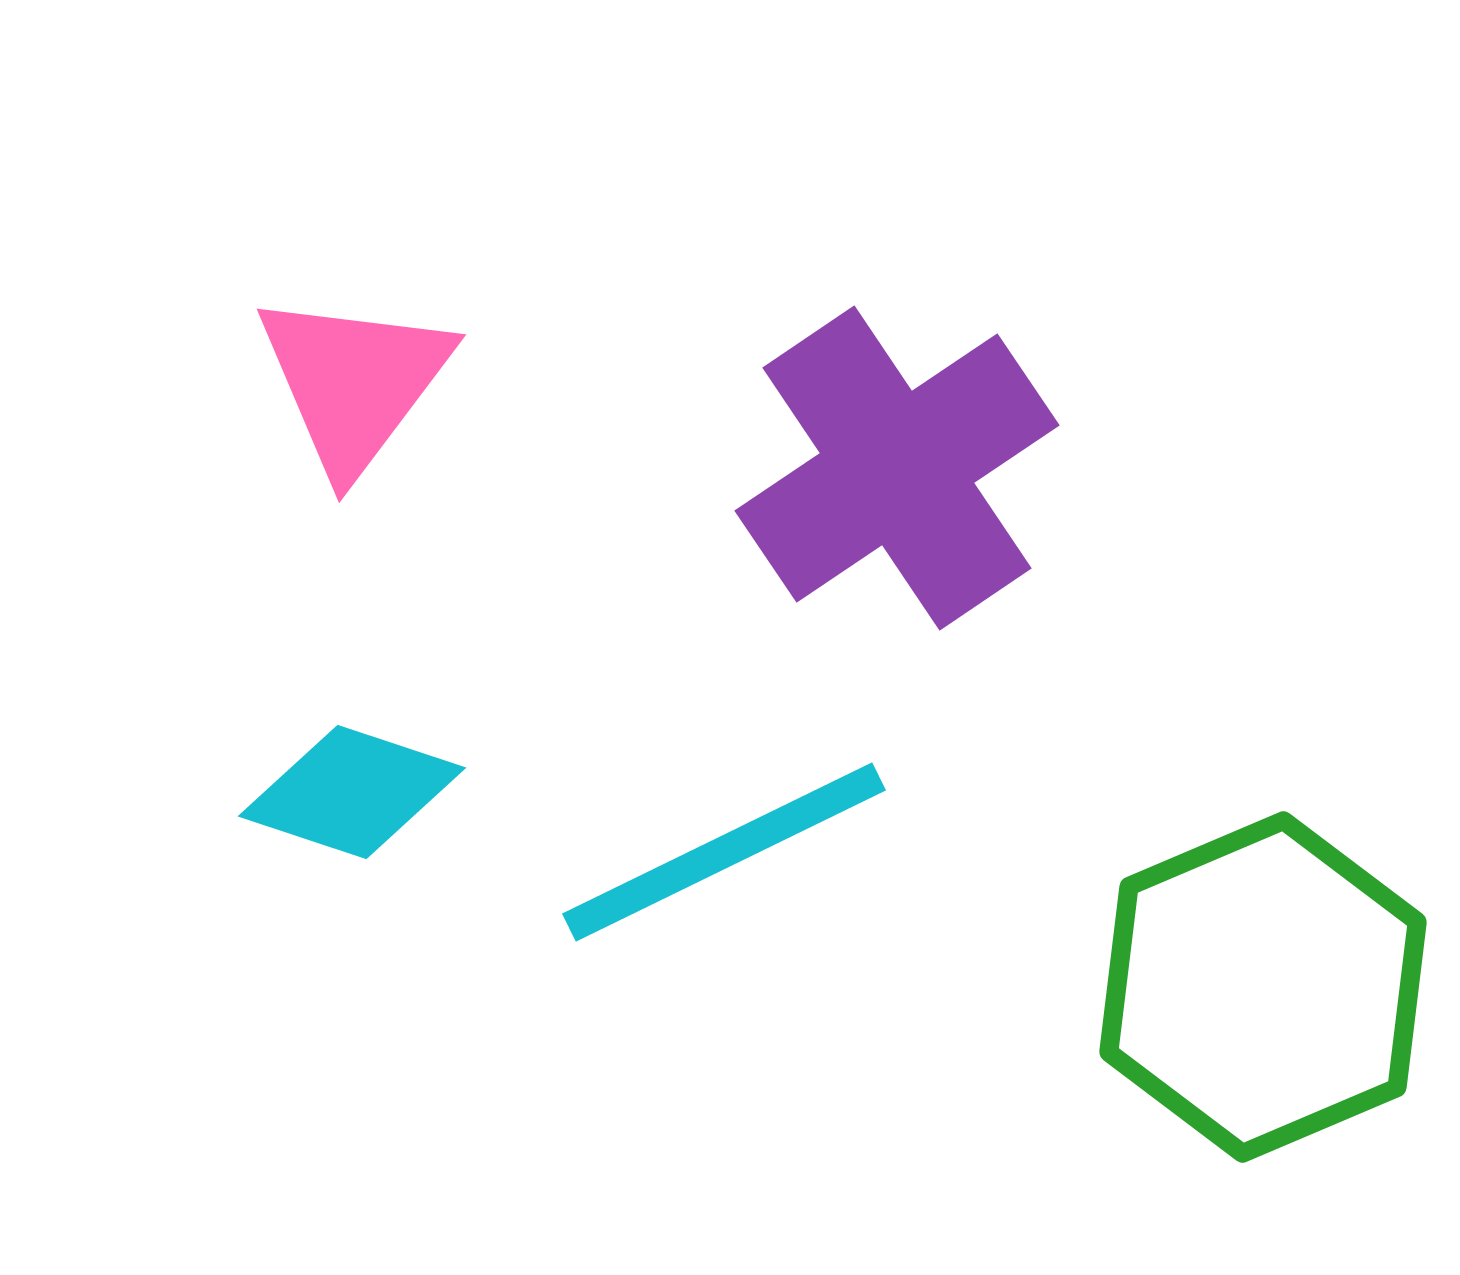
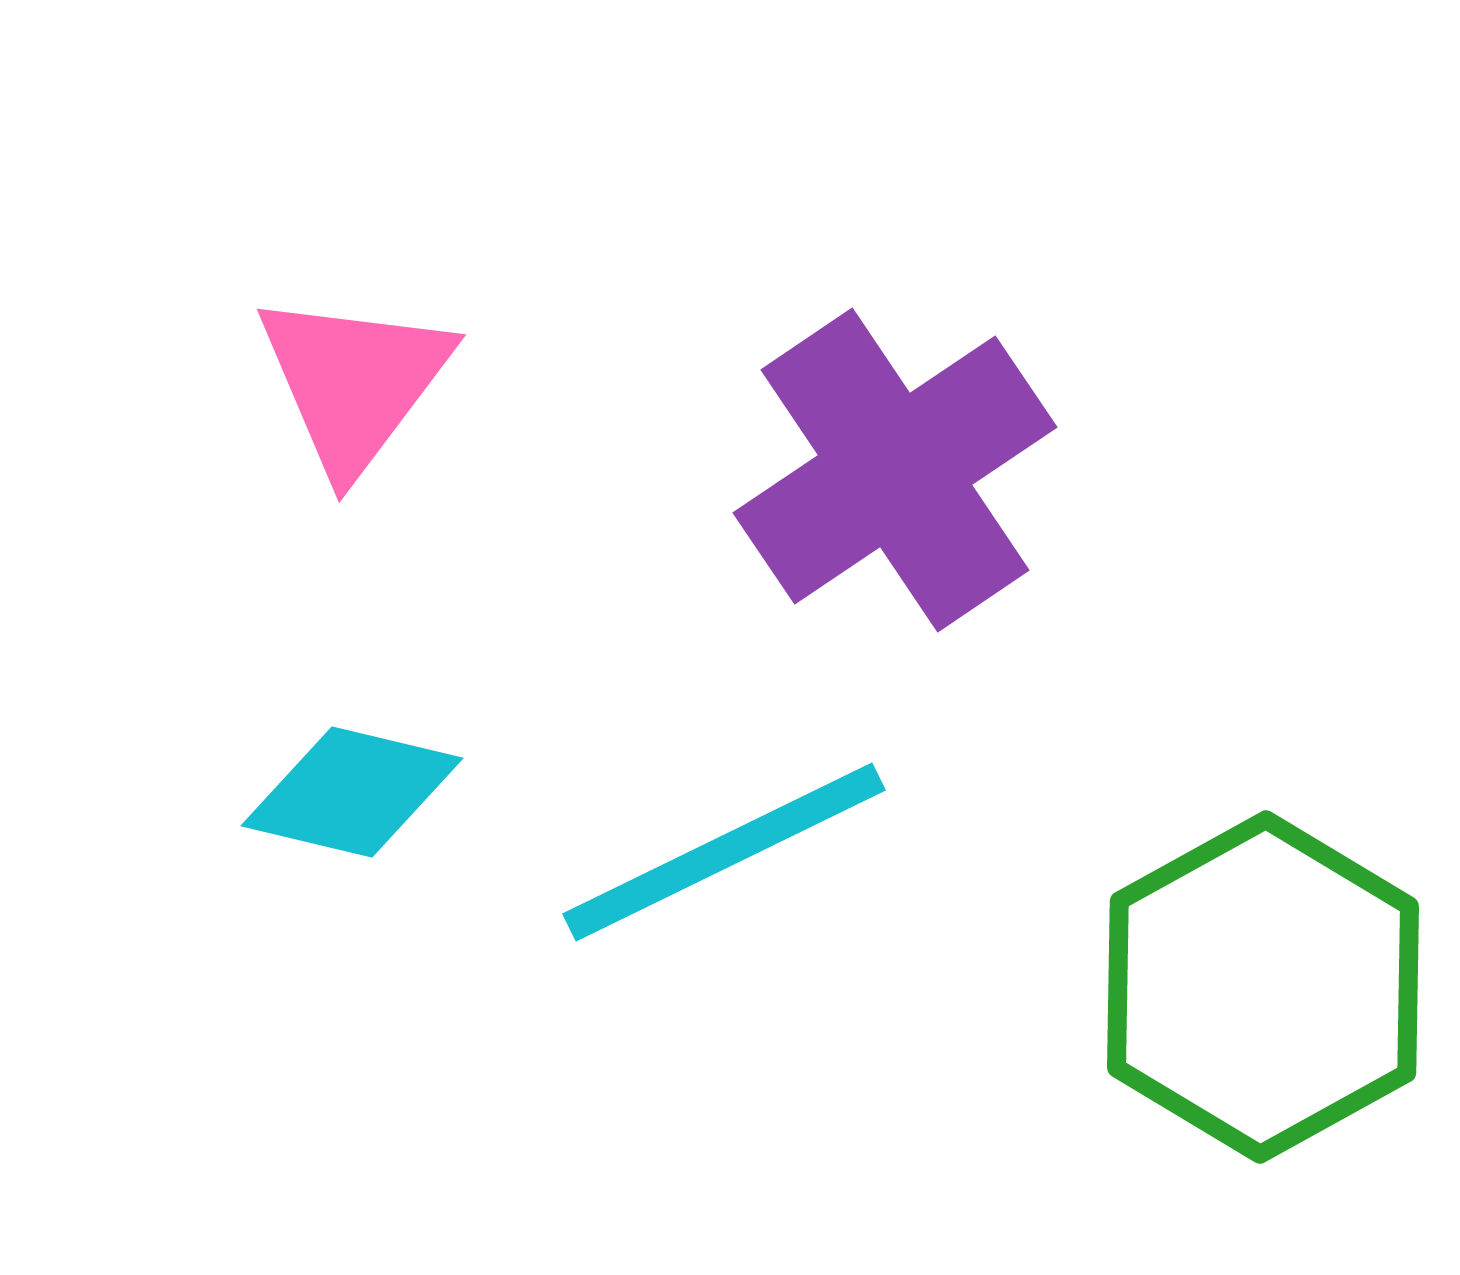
purple cross: moved 2 px left, 2 px down
cyan diamond: rotated 5 degrees counterclockwise
green hexagon: rotated 6 degrees counterclockwise
